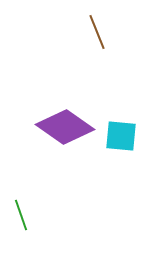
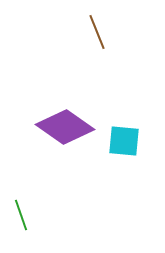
cyan square: moved 3 px right, 5 px down
